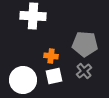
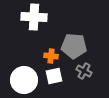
white cross: moved 1 px right, 1 px down
gray pentagon: moved 11 px left, 2 px down
gray cross: rotated 21 degrees counterclockwise
white circle: moved 1 px right
